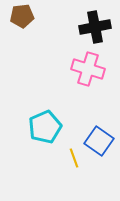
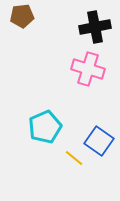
yellow line: rotated 30 degrees counterclockwise
